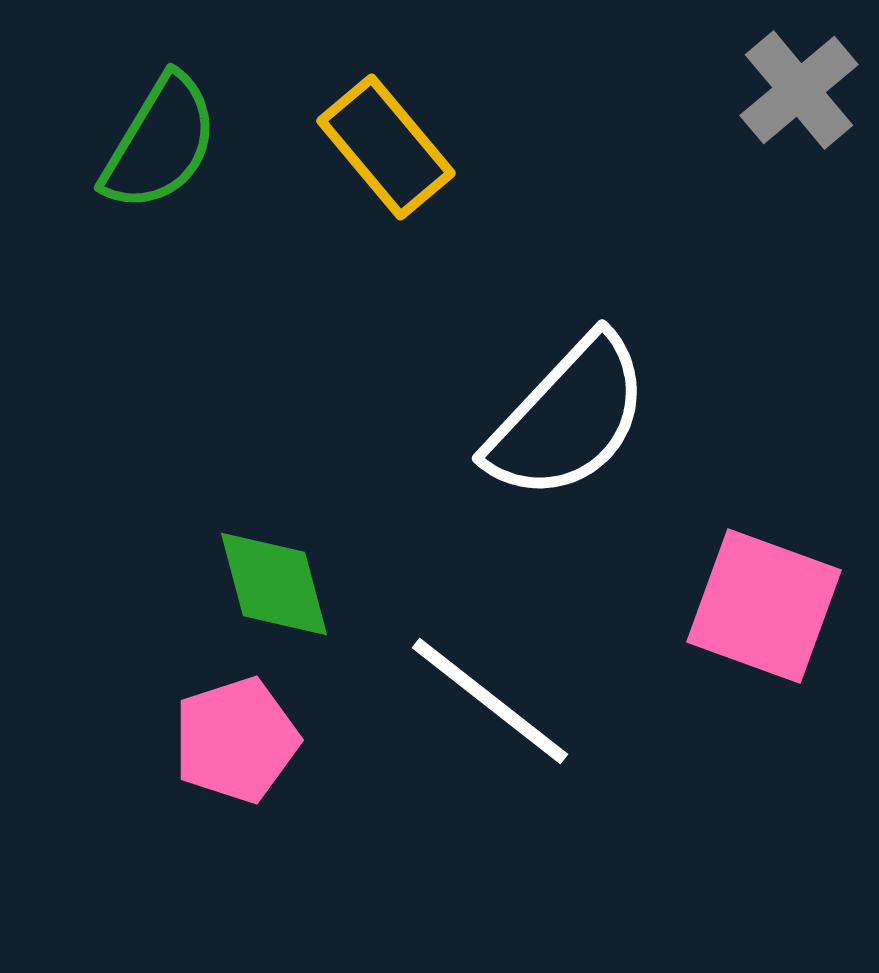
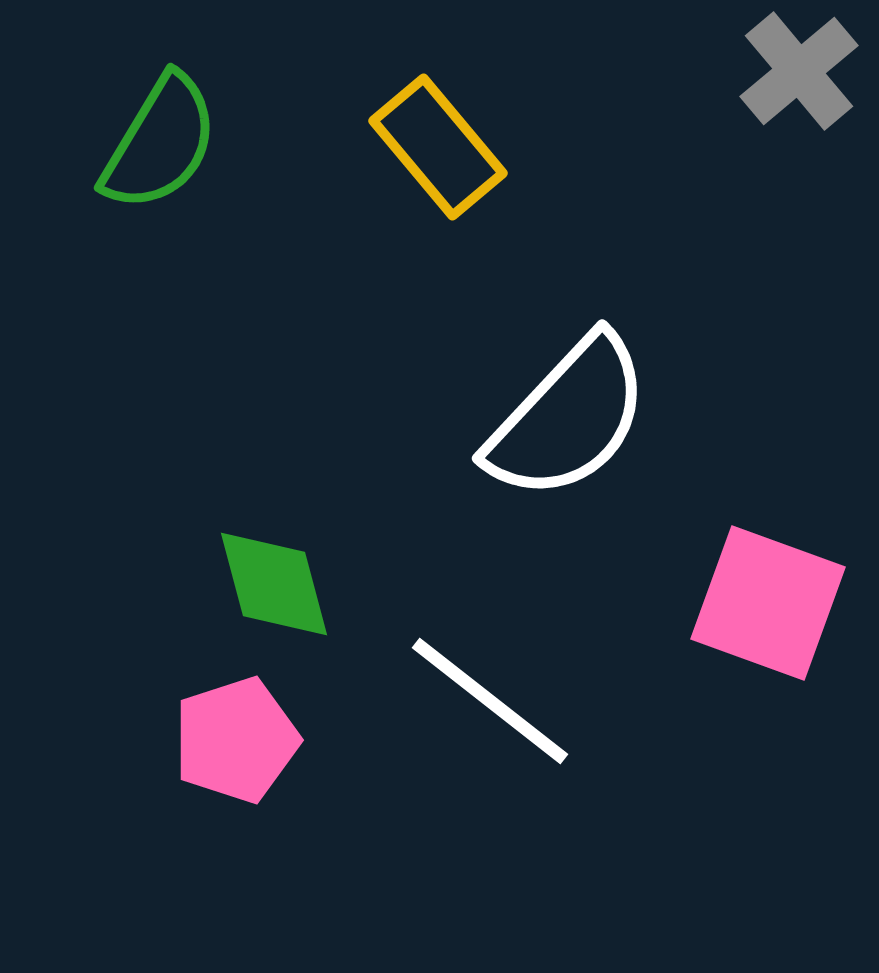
gray cross: moved 19 px up
yellow rectangle: moved 52 px right
pink square: moved 4 px right, 3 px up
